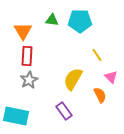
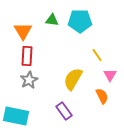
pink triangle: moved 1 px left, 2 px up; rotated 16 degrees clockwise
orange semicircle: moved 2 px right, 1 px down
